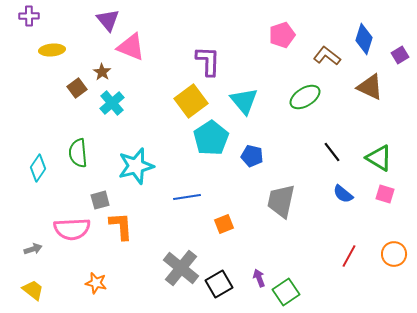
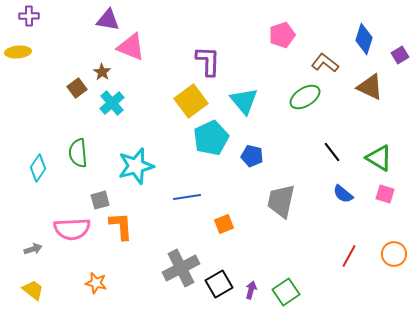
purple triangle: rotated 40 degrees counterclockwise
yellow ellipse: moved 34 px left, 2 px down
brown L-shape: moved 2 px left, 7 px down
cyan pentagon: rotated 8 degrees clockwise
gray cross: rotated 24 degrees clockwise
purple arrow: moved 8 px left, 12 px down; rotated 36 degrees clockwise
